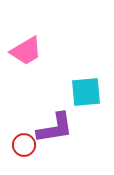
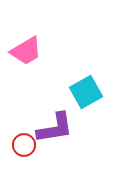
cyan square: rotated 24 degrees counterclockwise
